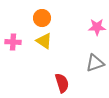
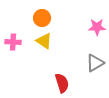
gray triangle: rotated 12 degrees counterclockwise
